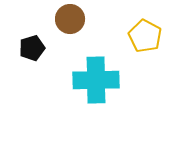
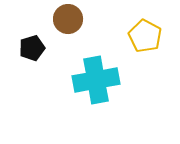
brown circle: moved 2 px left
cyan cross: rotated 9 degrees counterclockwise
